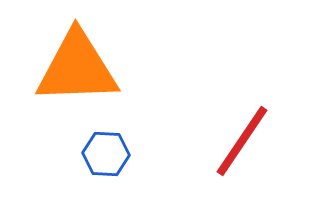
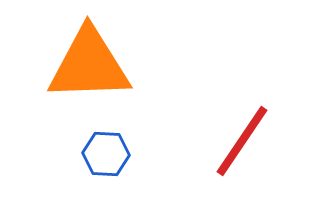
orange triangle: moved 12 px right, 3 px up
